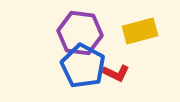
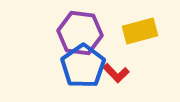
blue pentagon: rotated 9 degrees clockwise
red L-shape: rotated 20 degrees clockwise
